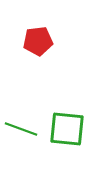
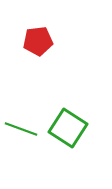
green square: moved 1 px right, 1 px up; rotated 27 degrees clockwise
